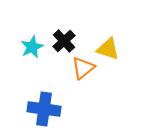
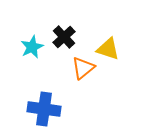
black cross: moved 4 px up
